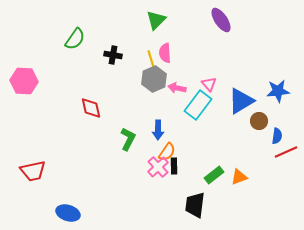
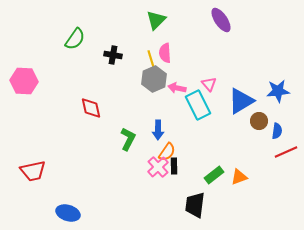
cyan rectangle: rotated 64 degrees counterclockwise
blue semicircle: moved 5 px up
